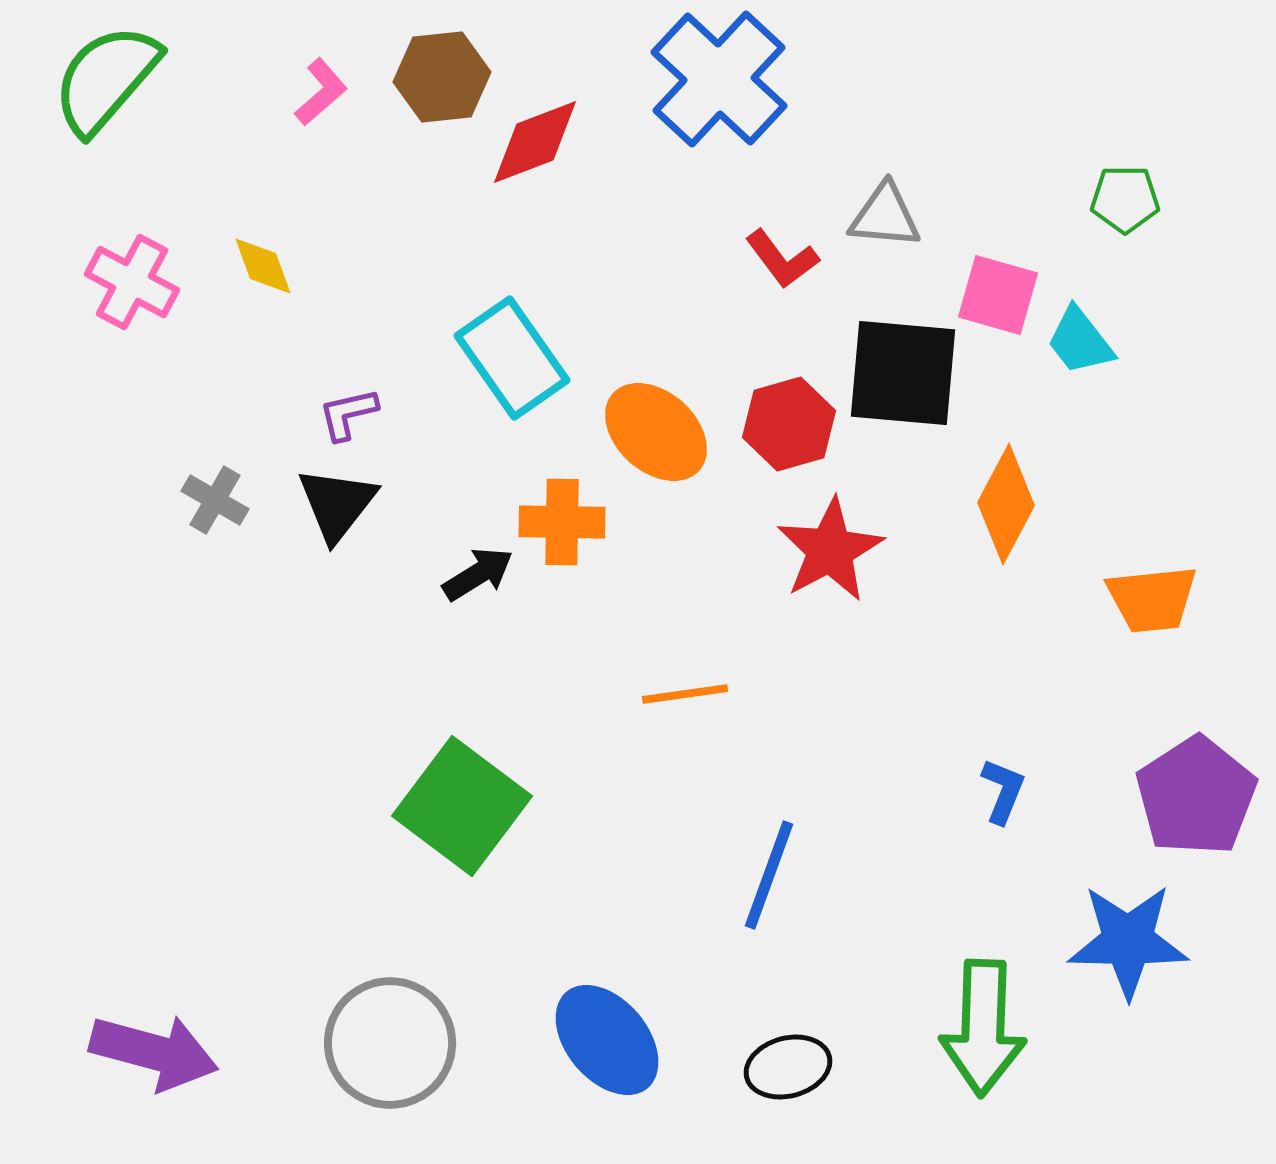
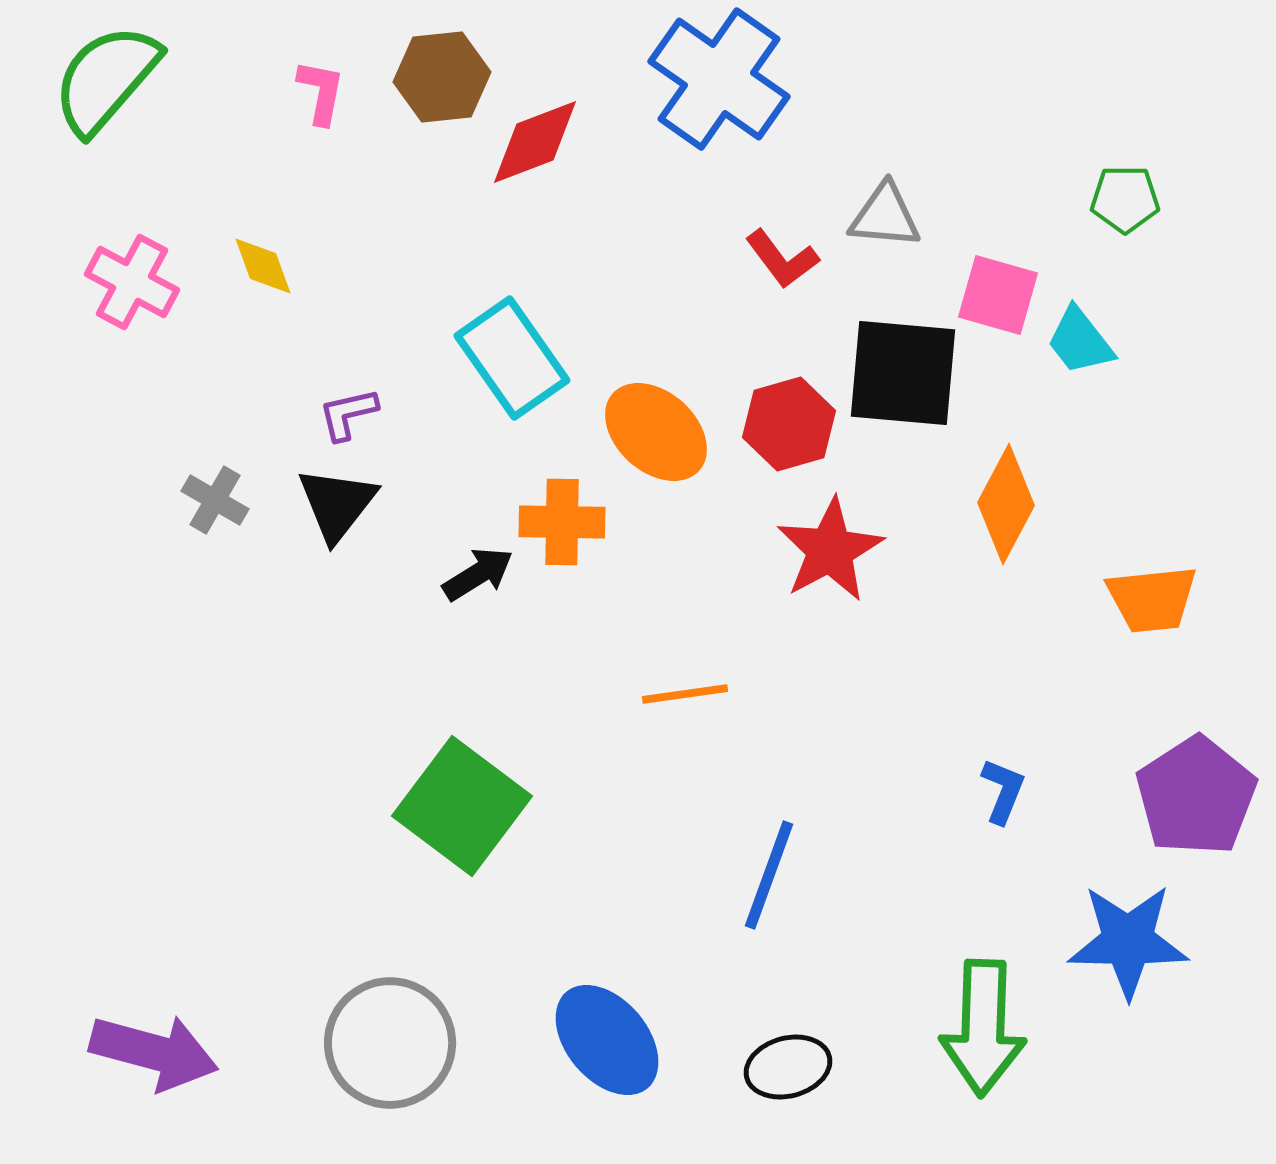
blue cross: rotated 8 degrees counterclockwise
pink L-shape: rotated 38 degrees counterclockwise
